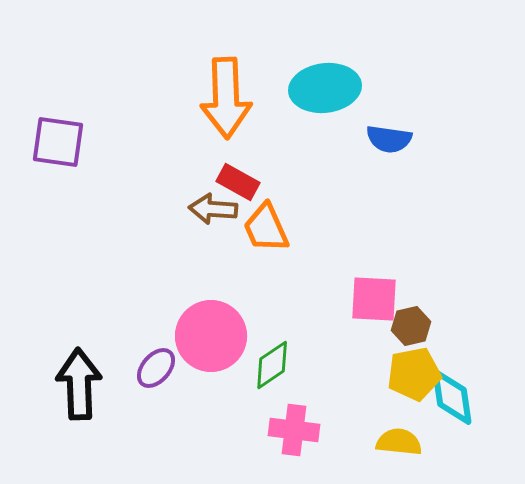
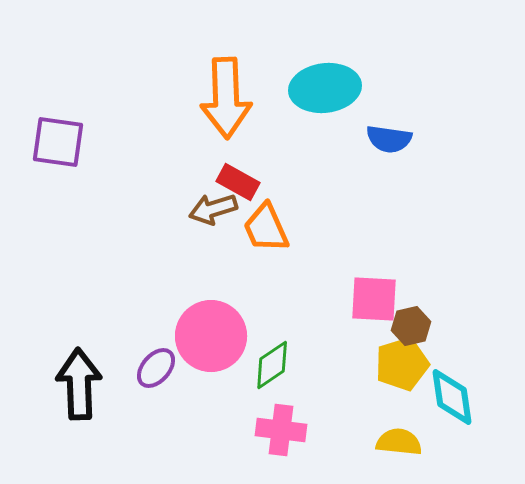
brown arrow: rotated 21 degrees counterclockwise
yellow pentagon: moved 12 px left, 10 px up; rotated 6 degrees counterclockwise
pink cross: moved 13 px left
